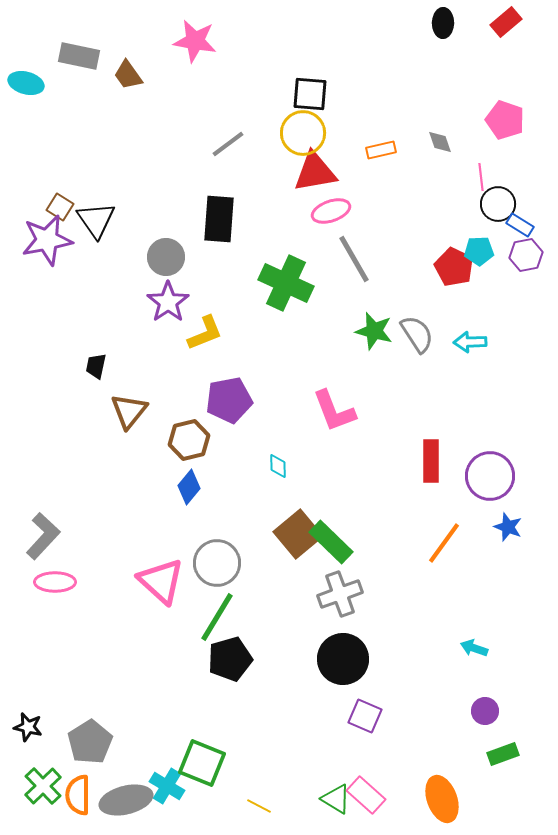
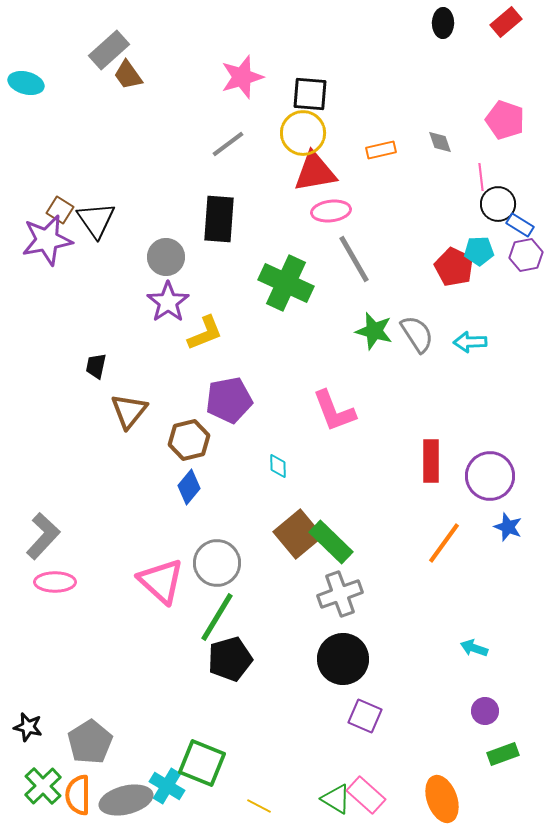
pink star at (195, 41): moved 47 px right, 36 px down; rotated 27 degrees counterclockwise
gray rectangle at (79, 56): moved 30 px right, 6 px up; rotated 54 degrees counterclockwise
brown square at (60, 207): moved 3 px down
pink ellipse at (331, 211): rotated 12 degrees clockwise
